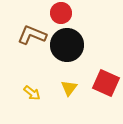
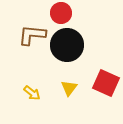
brown L-shape: rotated 16 degrees counterclockwise
